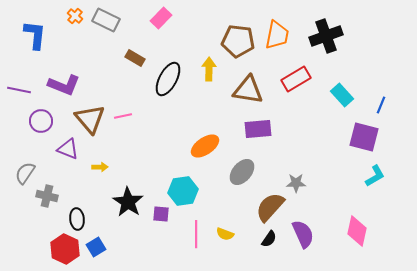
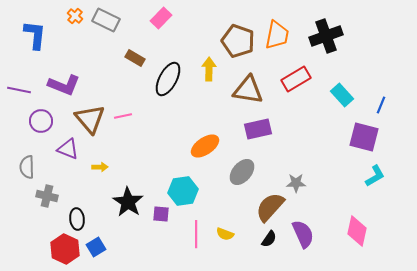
brown pentagon at (238, 41): rotated 12 degrees clockwise
purple rectangle at (258, 129): rotated 8 degrees counterclockwise
gray semicircle at (25, 173): moved 2 px right, 6 px up; rotated 35 degrees counterclockwise
